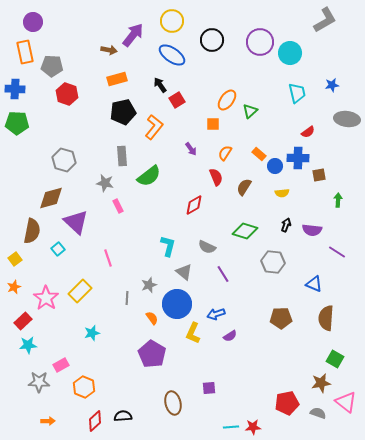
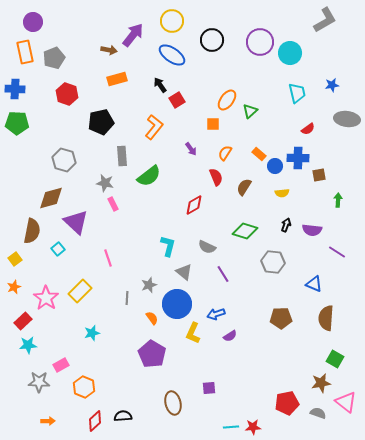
gray pentagon at (52, 66): moved 2 px right, 8 px up; rotated 25 degrees counterclockwise
black pentagon at (123, 112): moved 22 px left, 10 px down
red semicircle at (308, 132): moved 3 px up
pink rectangle at (118, 206): moved 5 px left, 2 px up
